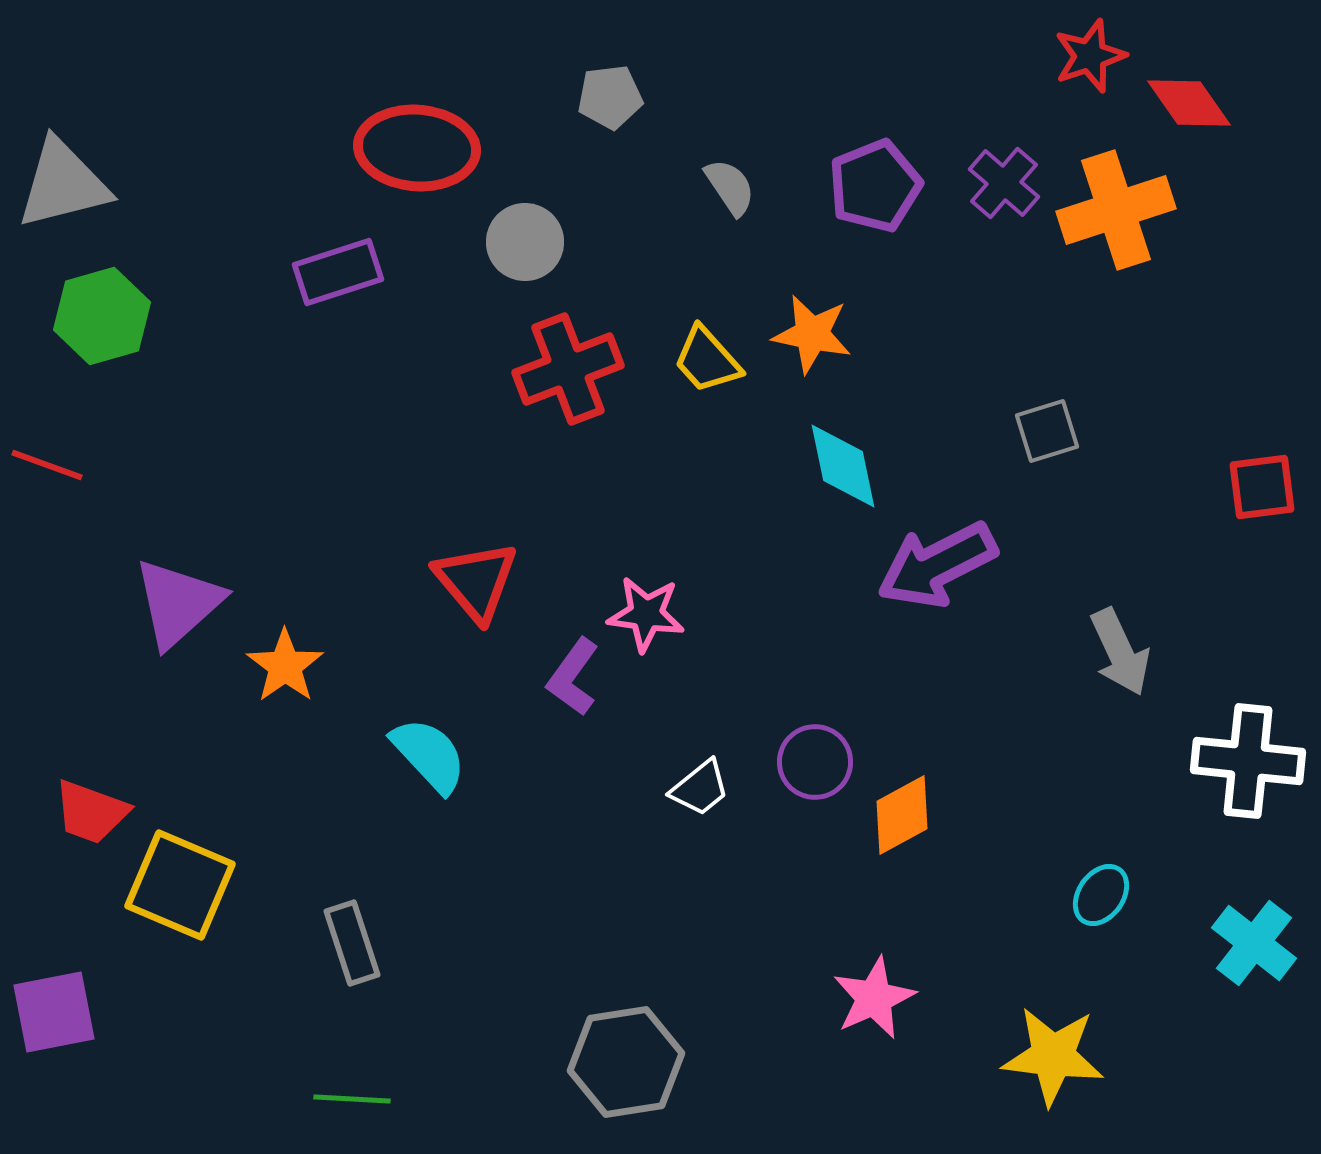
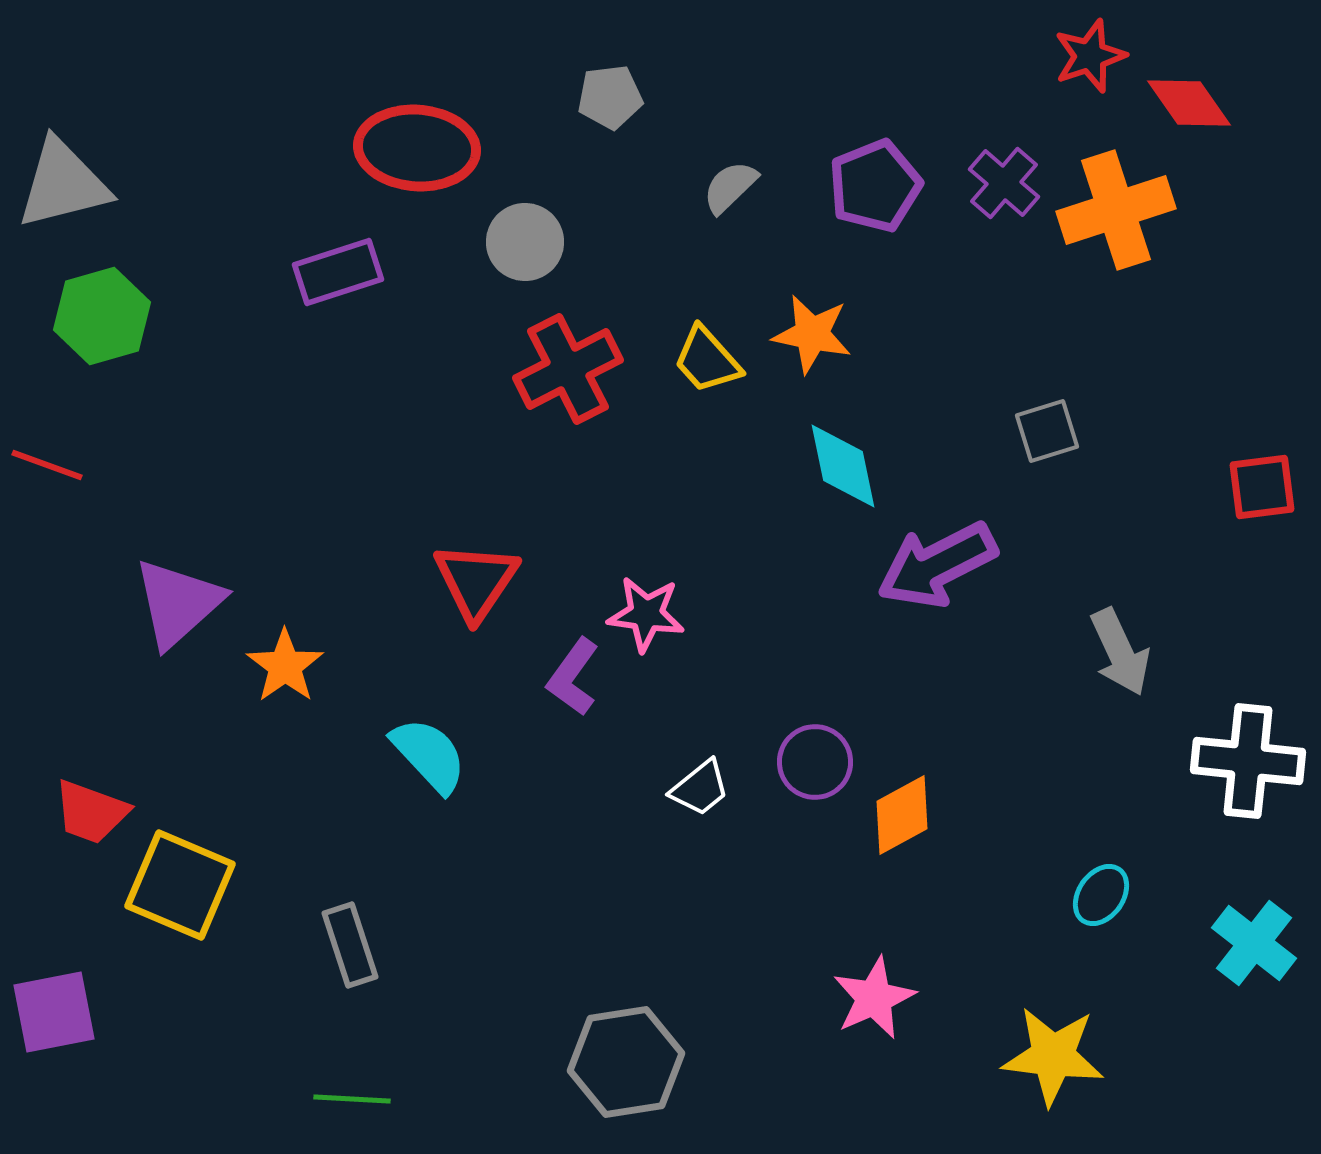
gray semicircle at (730, 187): rotated 100 degrees counterclockwise
red cross at (568, 369): rotated 6 degrees counterclockwise
red triangle at (476, 581): rotated 14 degrees clockwise
gray rectangle at (352, 943): moved 2 px left, 2 px down
